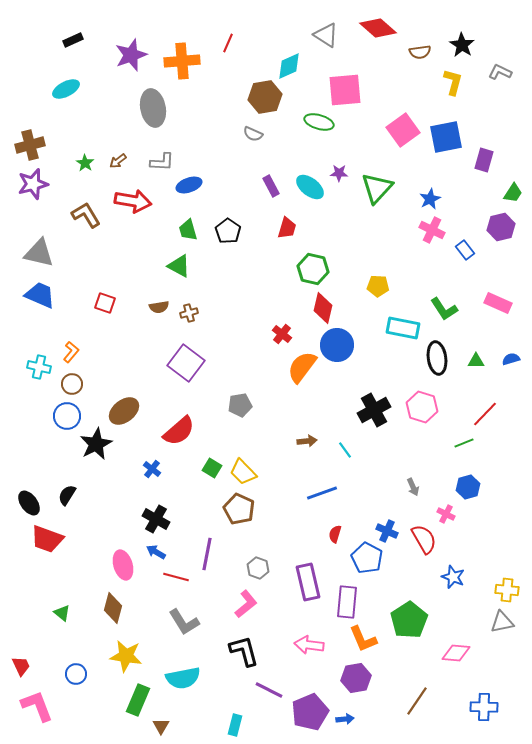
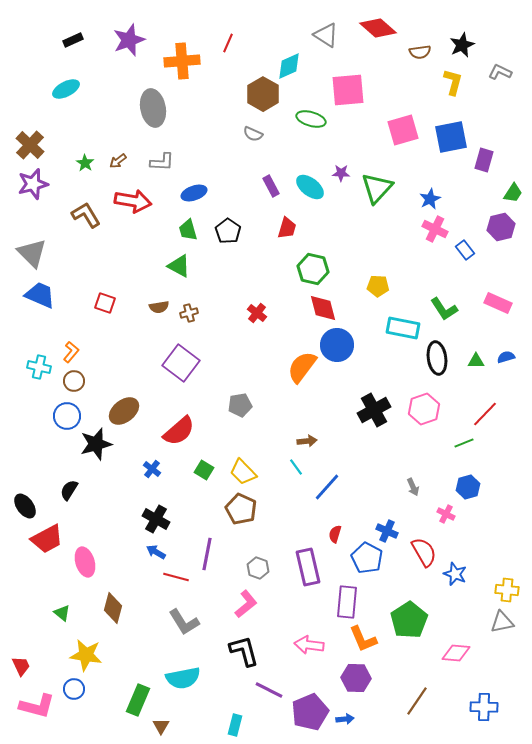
black star at (462, 45): rotated 15 degrees clockwise
purple star at (131, 55): moved 2 px left, 15 px up
pink square at (345, 90): moved 3 px right
brown hexagon at (265, 97): moved 2 px left, 3 px up; rotated 20 degrees counterclockwise
green ellipse at (319, 122): moved 8 px left, 3 px up
pink square at (403, 130): rotated 20 degrees clockwise
blue square at (446, 137): moved 5 px right
brown cross at (30, 145): rotated 32 degrees counterclockwise
purple star at (339, 173): moved 2 px right
blue ellipse at (189, 185): moved 5 px right, 8 px down
pink cross at (432, 230): moved 3 px right, 1 px up
gray triangle at (39, 253): moved 7 px left; rotated 32 degrees clockwise
red diamond at (323, 308): rotated 28 degrees counterclockwise
red cross at (282, 334): moved 25 px left, 21 px up
blue semicircle at (511, 359): moved 5 px left, 2 px up
purple square at (186, 363): moved 5 px left
brown circle at (72, 384): moved 2 px right, 3 px up
pink hexagon at (422, 407): moved 2 px right, 2 px down; rotated 24 degrees clockwise
black star at (96, 444): rotated 12 degrees clockwise
cyan line at (345, 450): moved 49 px left, 17 px down
green square at (212, 468): moved 8 px left, 2 px down
blue line at (322, 493): moved 5 px right, 6 px up; rotated 28 degrees counterclockwise
black semicircle at (67, 495): moved 2 px right, 5 px up
black ellipse at (29, 503): moved 4 px left, 3 px down
brown pentagon at (239, 509): moved 2 px right
red trapezoid at (47, 539): rotated 48 degrees counterclockwise
red semicircle at (424, 539): moved 13 px down
pink ellipse at (123, 565): moved 38 px left, 3 px up
blue star at (453, 577): moved 2 px right, 3 px up
purple rectangle at (308, 582): moved 15 px up
yellow star at (126, 656): moved 40 px left, 1 px up
blue circle at (76, 674): moved 2 px left, 15 px down
purple hexagon at (356, 678): rotated 12 degrees clockwise
pink L-shape at (37, 706): rotated 126 degrees clockwise
